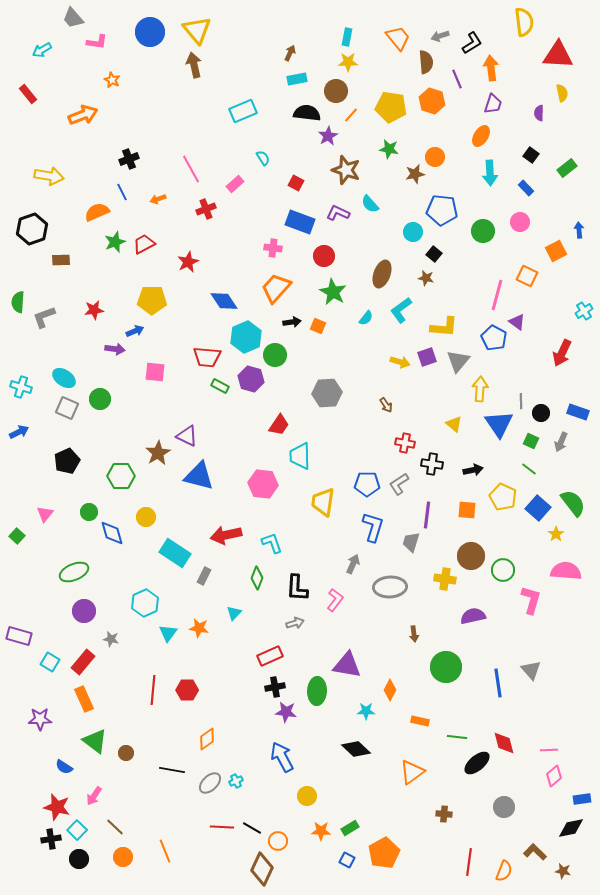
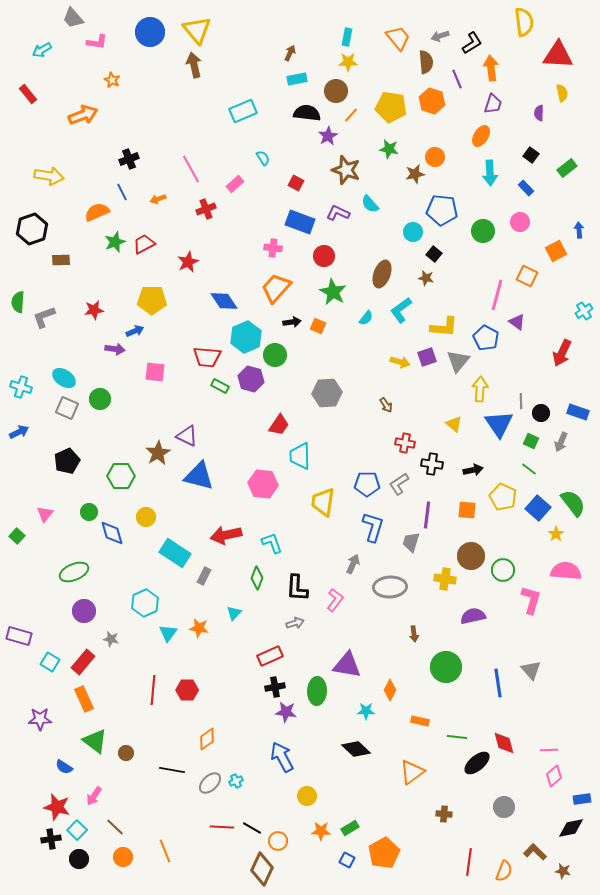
blue pentagon at (494, 338): moved 8 px left
